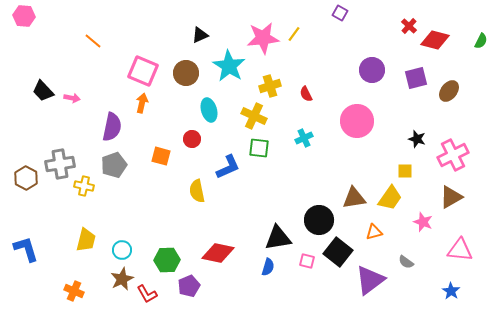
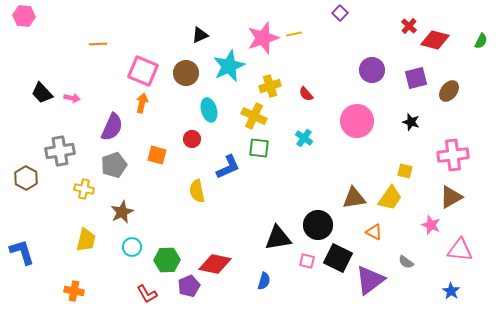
purple square at (340, 13): rotated 14 degrees clockwise
yellow line at (294, 34): rotated 42 degrees clockwise
pink star at (263, 38): rotated 12 degrees counterclockwise
orange line at (93, 41): moved 5 px right, 3 px down; rotated 42 degrees counterclockwise
cyan star at (229, 66): rotated 16 degrees clockwise
black trapezoid at (43, 91): moved 1 px left, 2 px down
red semicircle at (306, 94): rotated 14 degrees counterclockwise
purple semicircle at (112, 127): rotated 12 degrees clockwise
cyan cross at (304, 138): rotated 30 degrees counterclockwise
black star at (417, 139): moved 6 px left, 17 px up
pink cross at (453, 155): rotated 20 degrees clockwise
orange square at (161, 156): moved 4 px left, 1 px up
gray cross at (60, 164): moved 13 px up
yellow square at (405, 171): rotated 14 degrees clockwise
yellow cross at (84, 186): moved 3 px down
black circle at (319, 220): moved 1 px left, 5 px down
pink star at (423, 222): moved 8 px right, 3 px down
orange triangle at (374, 232): rotated 42 degrees clockwise
blue L-shape at (26, 249): moved 4 px left, 3 px down
cyan circle at (122, 250): moved 10 px right, 3 px up
black square at (338, 252): moved 6 px down; rotated 12 degrees counterclockwise
red diamond at (218, 253): moved 3 px left, 11 px down
blue semicircle at (268, 267): moved 4 px left, 14 px down
brown star at (122, 279): moved 67 px up
orange cross at (74, 291): rotated 12 degrees counterclockwise
